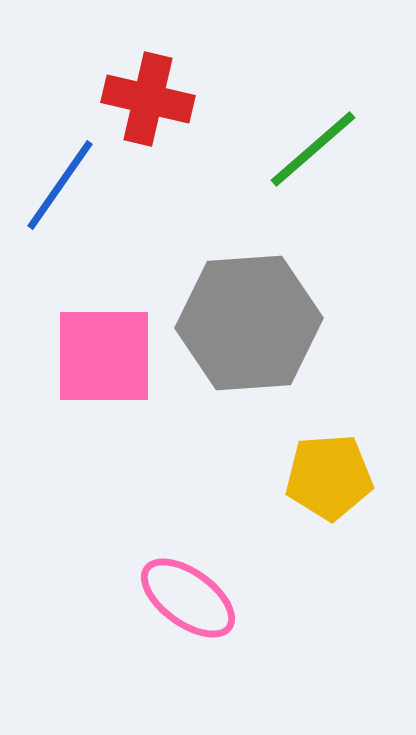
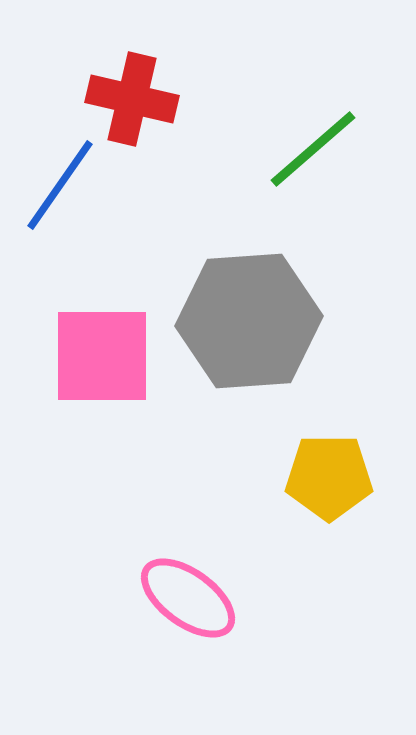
red cross: moved 16 px left
gray hexagon: moved 2 px up
pink square: moved 2 px left
yellow pentagon: rotated 4 degrees clockwise
